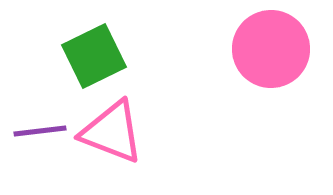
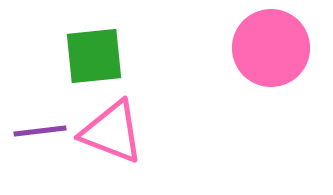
pink circle: moved 1 px up
green square: rotated 20 degrees clockwise
